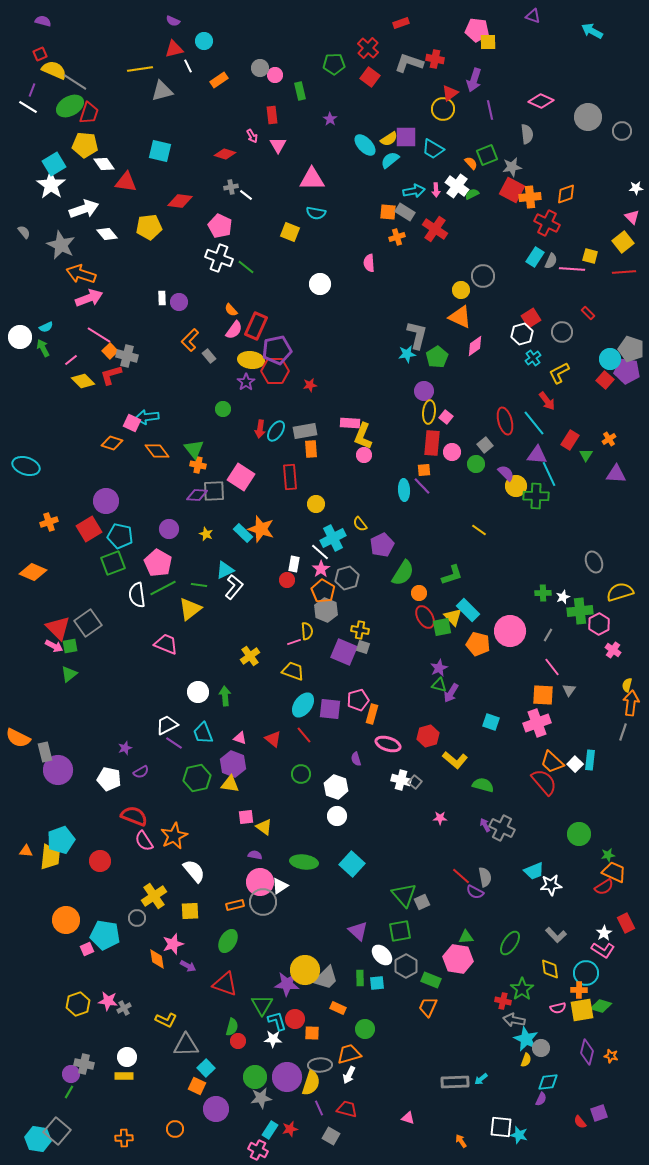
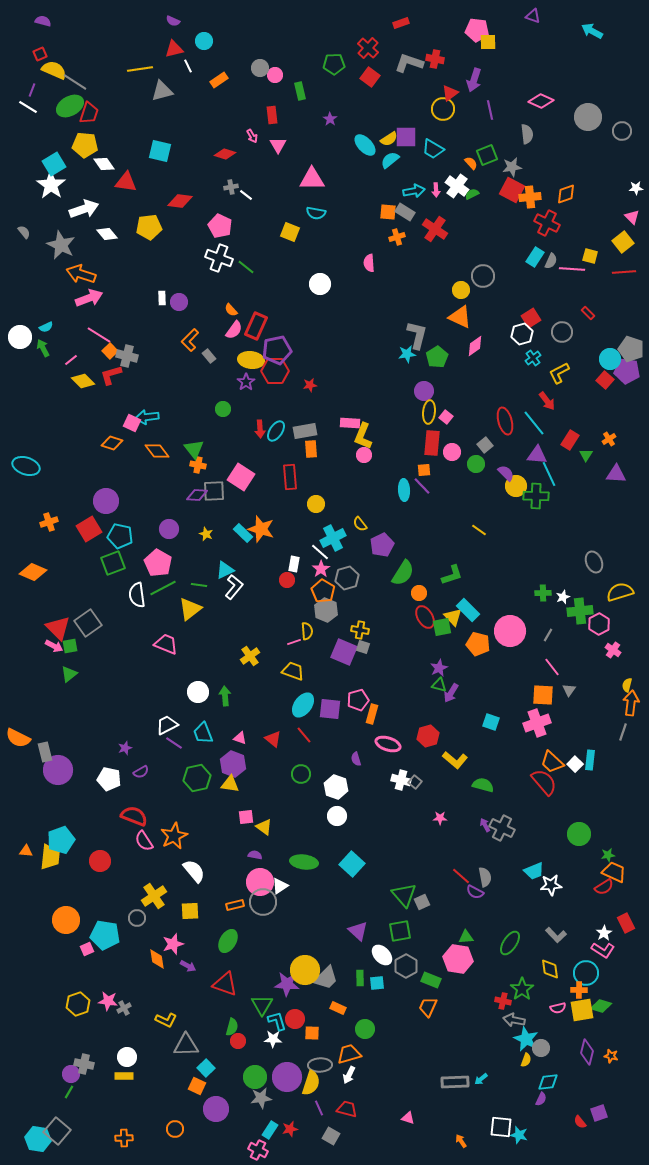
red arrow at (260, 429): rotated 12 degrees counterclockwise
